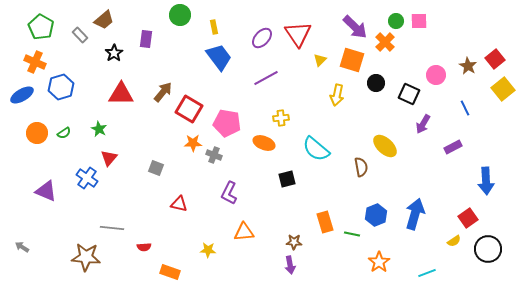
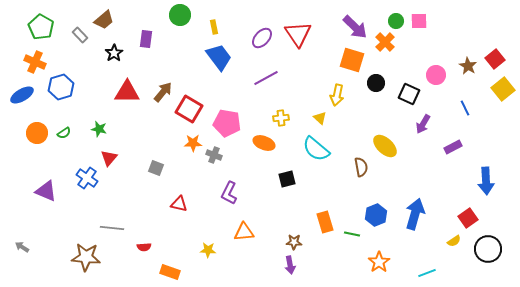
yellow triangle at (320, 60): moved 58 px down; rotated 32 degrees counterclockwise
red triangle at (121, 94): moved 6 px right, 2 px up
green star at (99, 129): rotated 14 degrees counterclockwise
